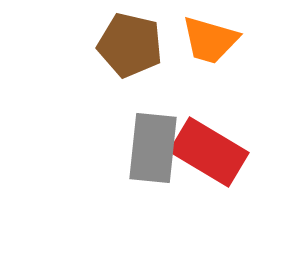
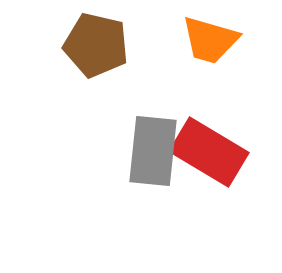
brown pentagon: moved 34 px left
gray rectangle: moved 3 px down
